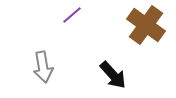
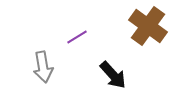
purple line: moved 5 px right, 22 px down; rotated 10 degrees clockwise
brown cross: moved 2 px right, 1 px down
